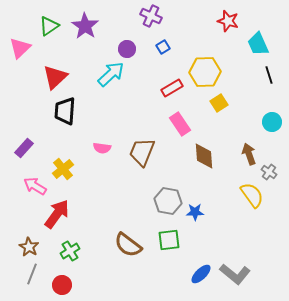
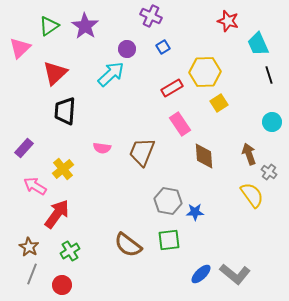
red triangle: moved 4 px up
